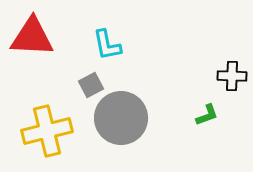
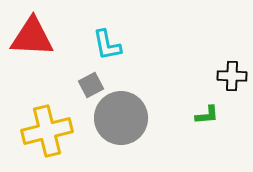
green L-shape: rotated 15 degrees clockwise
